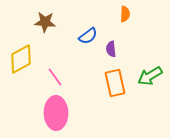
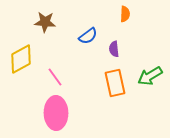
purple semicircle: moved 3 px right
